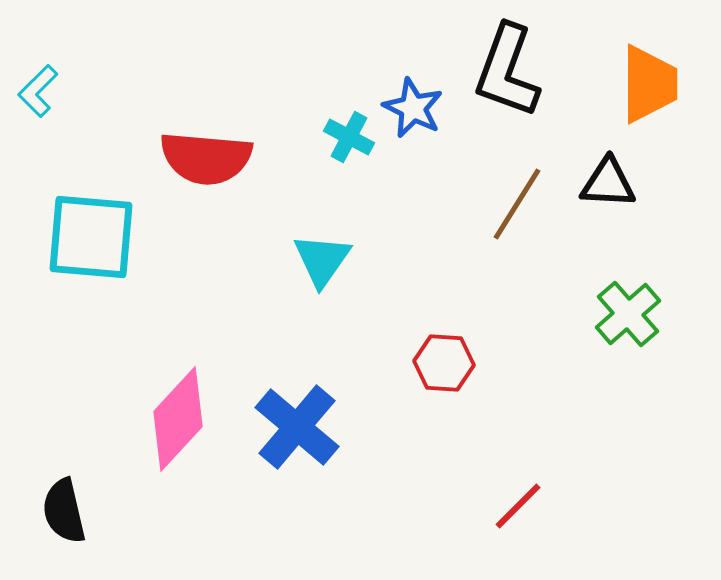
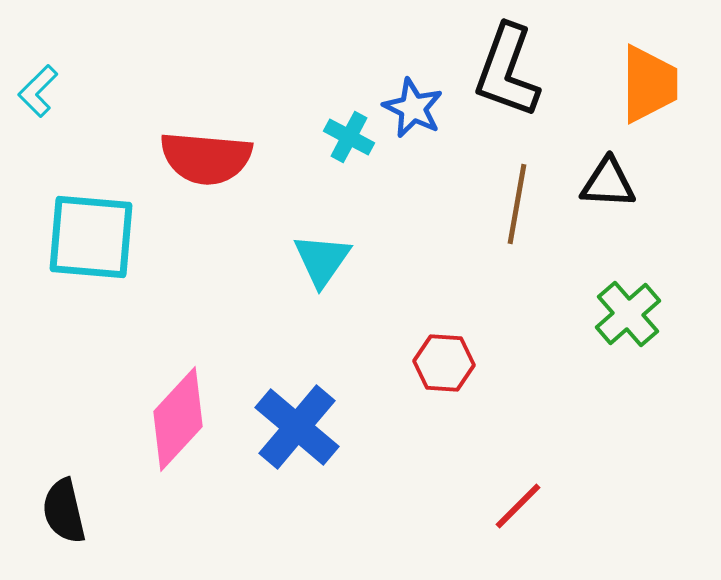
brown line: rotated 22 degrees counterclockwise
